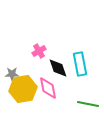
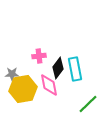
pink cross: moved 5 px down; rotated 24 degrees clockwise
cyan rectangle: moved 5 px left, 5 px down
black diamond: rotated 55 degrees clockwise
pink diamond: moved 1 px right, 3 px up
green line: rotated 55 degrees counterclockwise
